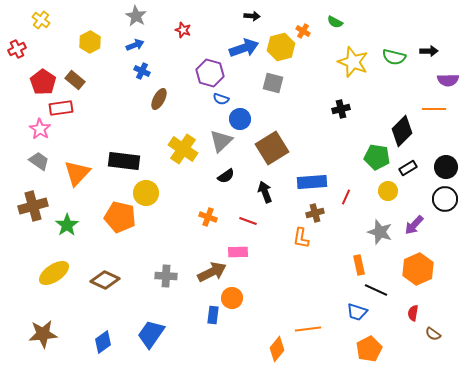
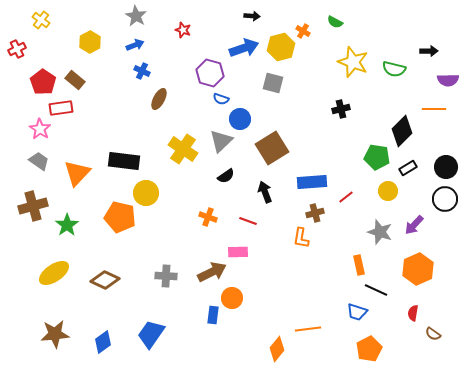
green semicircle at (394, 57): moved 12 px down
red line at (346, 197): rotated 28 degrees clockwise
brown star at (43, 334): moved 12 px right
